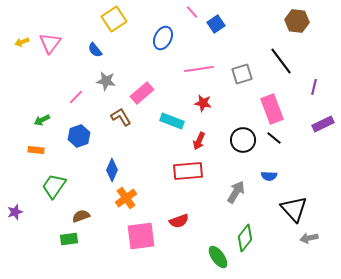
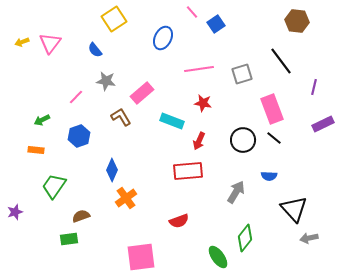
pink square at (141, 236): moved 21 px down
